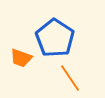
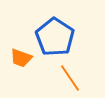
blue pentagon: moved 1 px up
